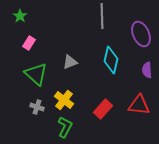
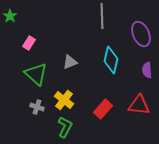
green star: moved 10 px left
